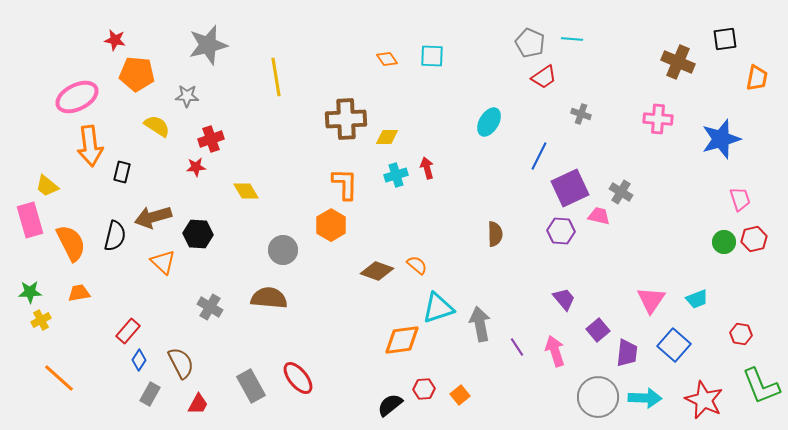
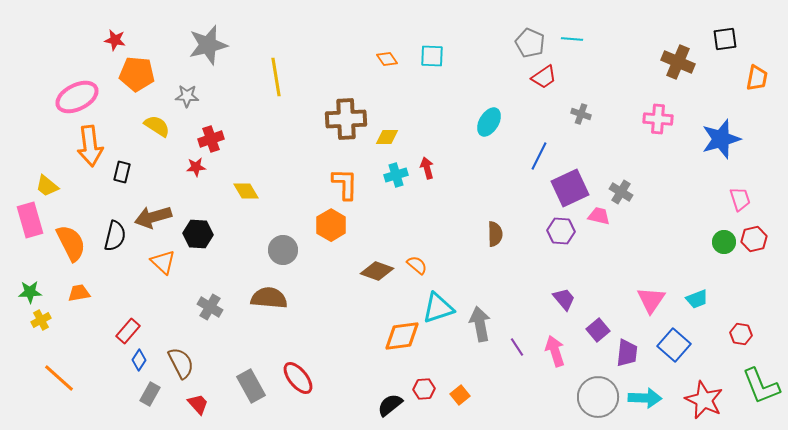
orange diamond at (402, 340): moved 4 px up
red trapezoid at (198, 404): rotated 70 degrees counterclockwise
